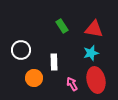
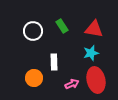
white circle: moved 12 px right, 19 px up
pink arrow: rotated 96 degrees clockwise
